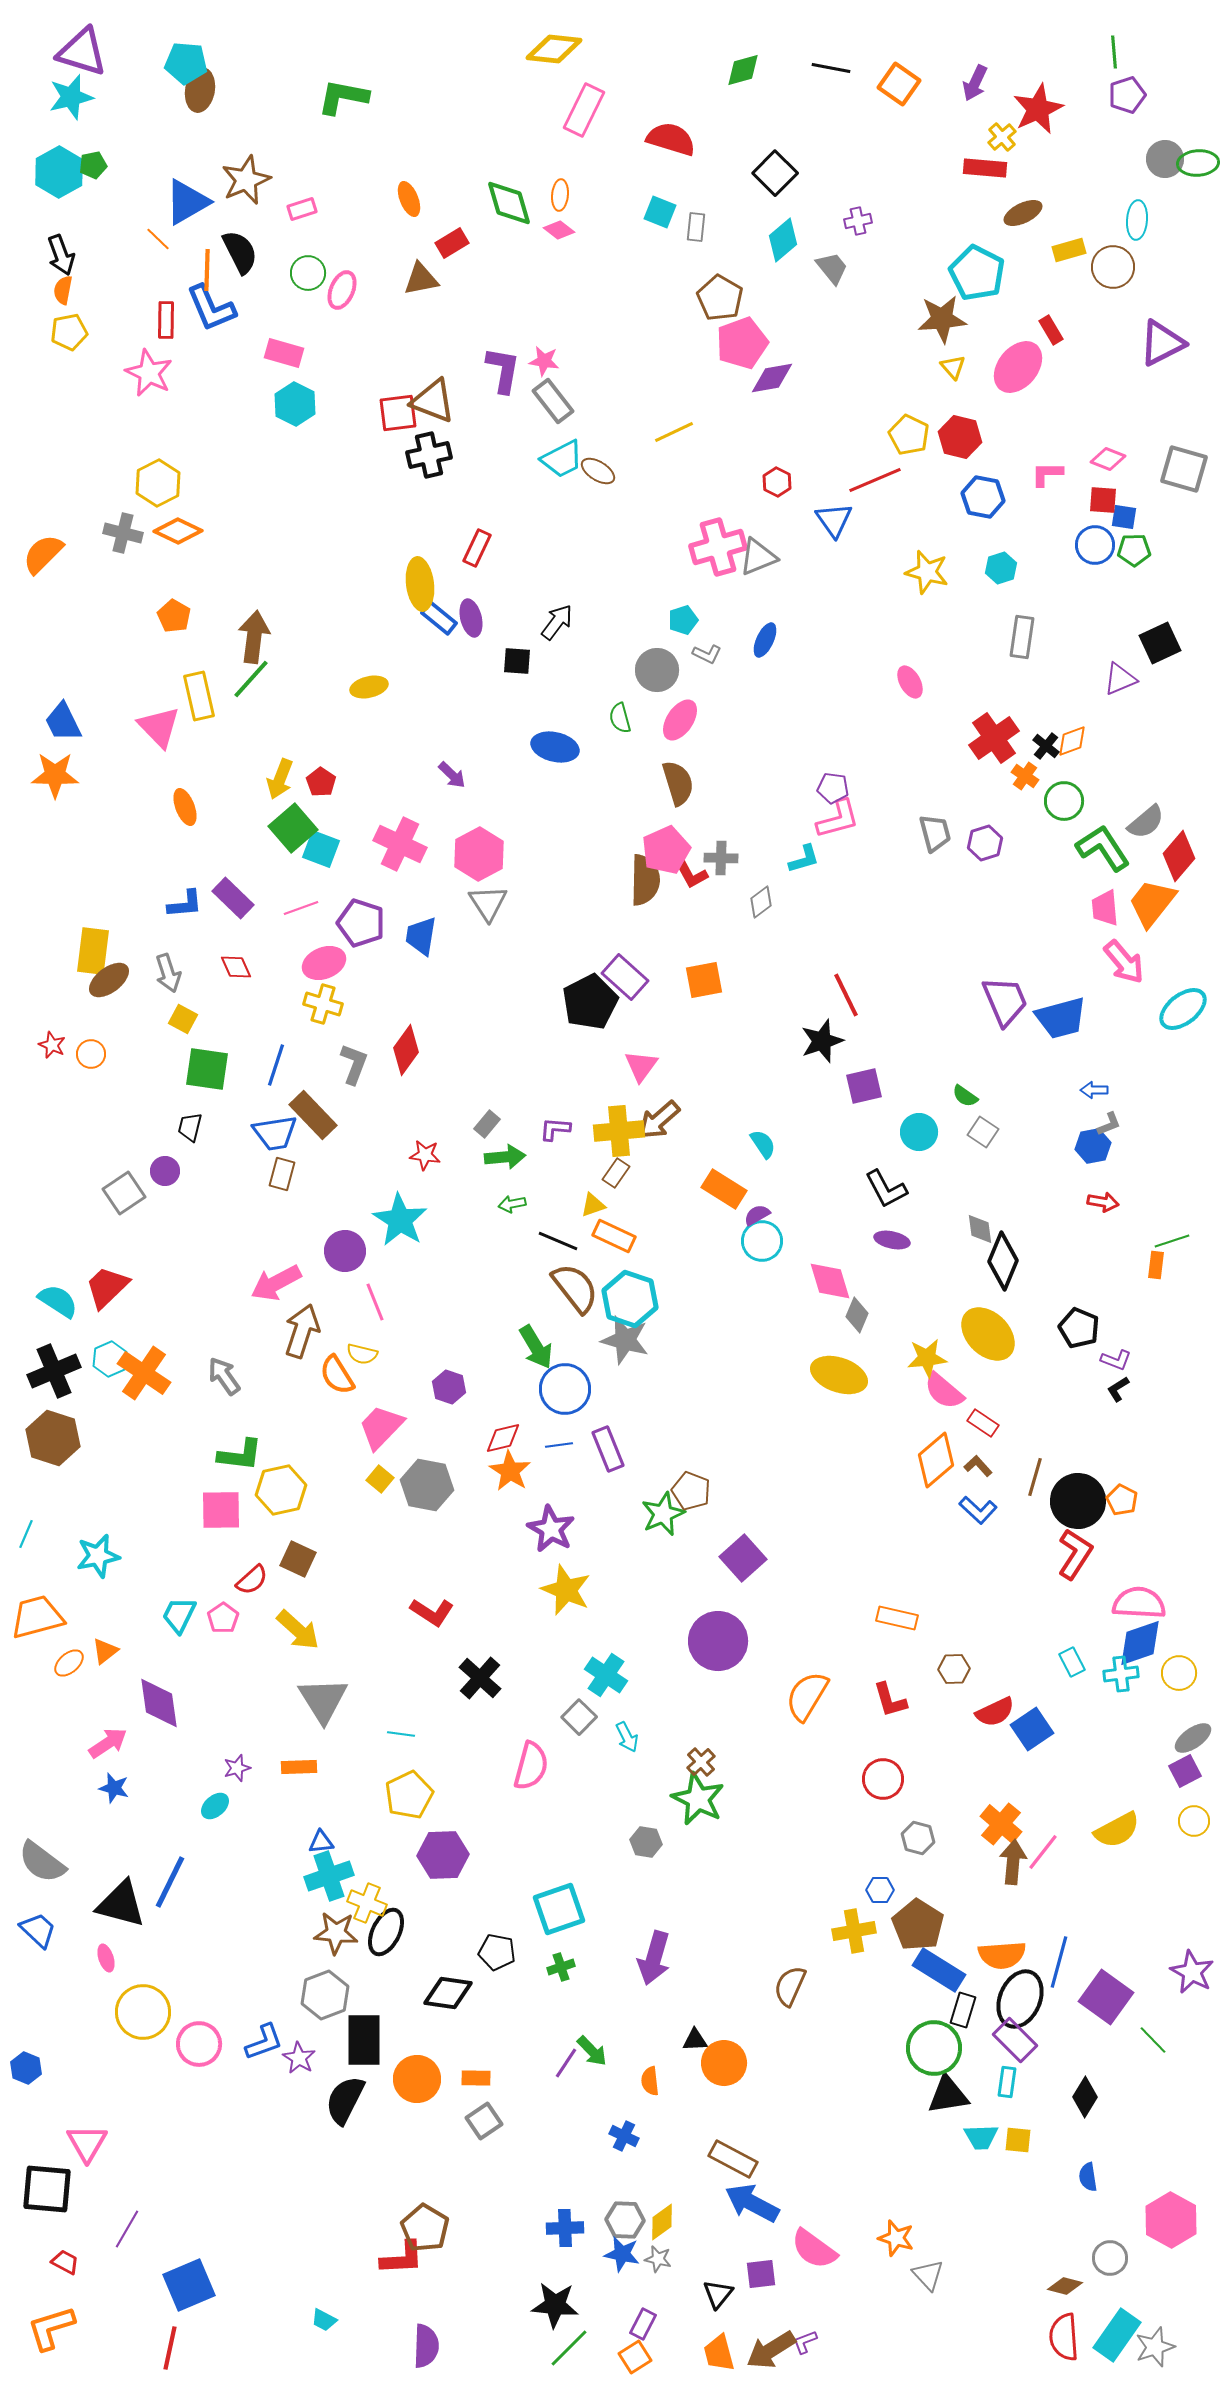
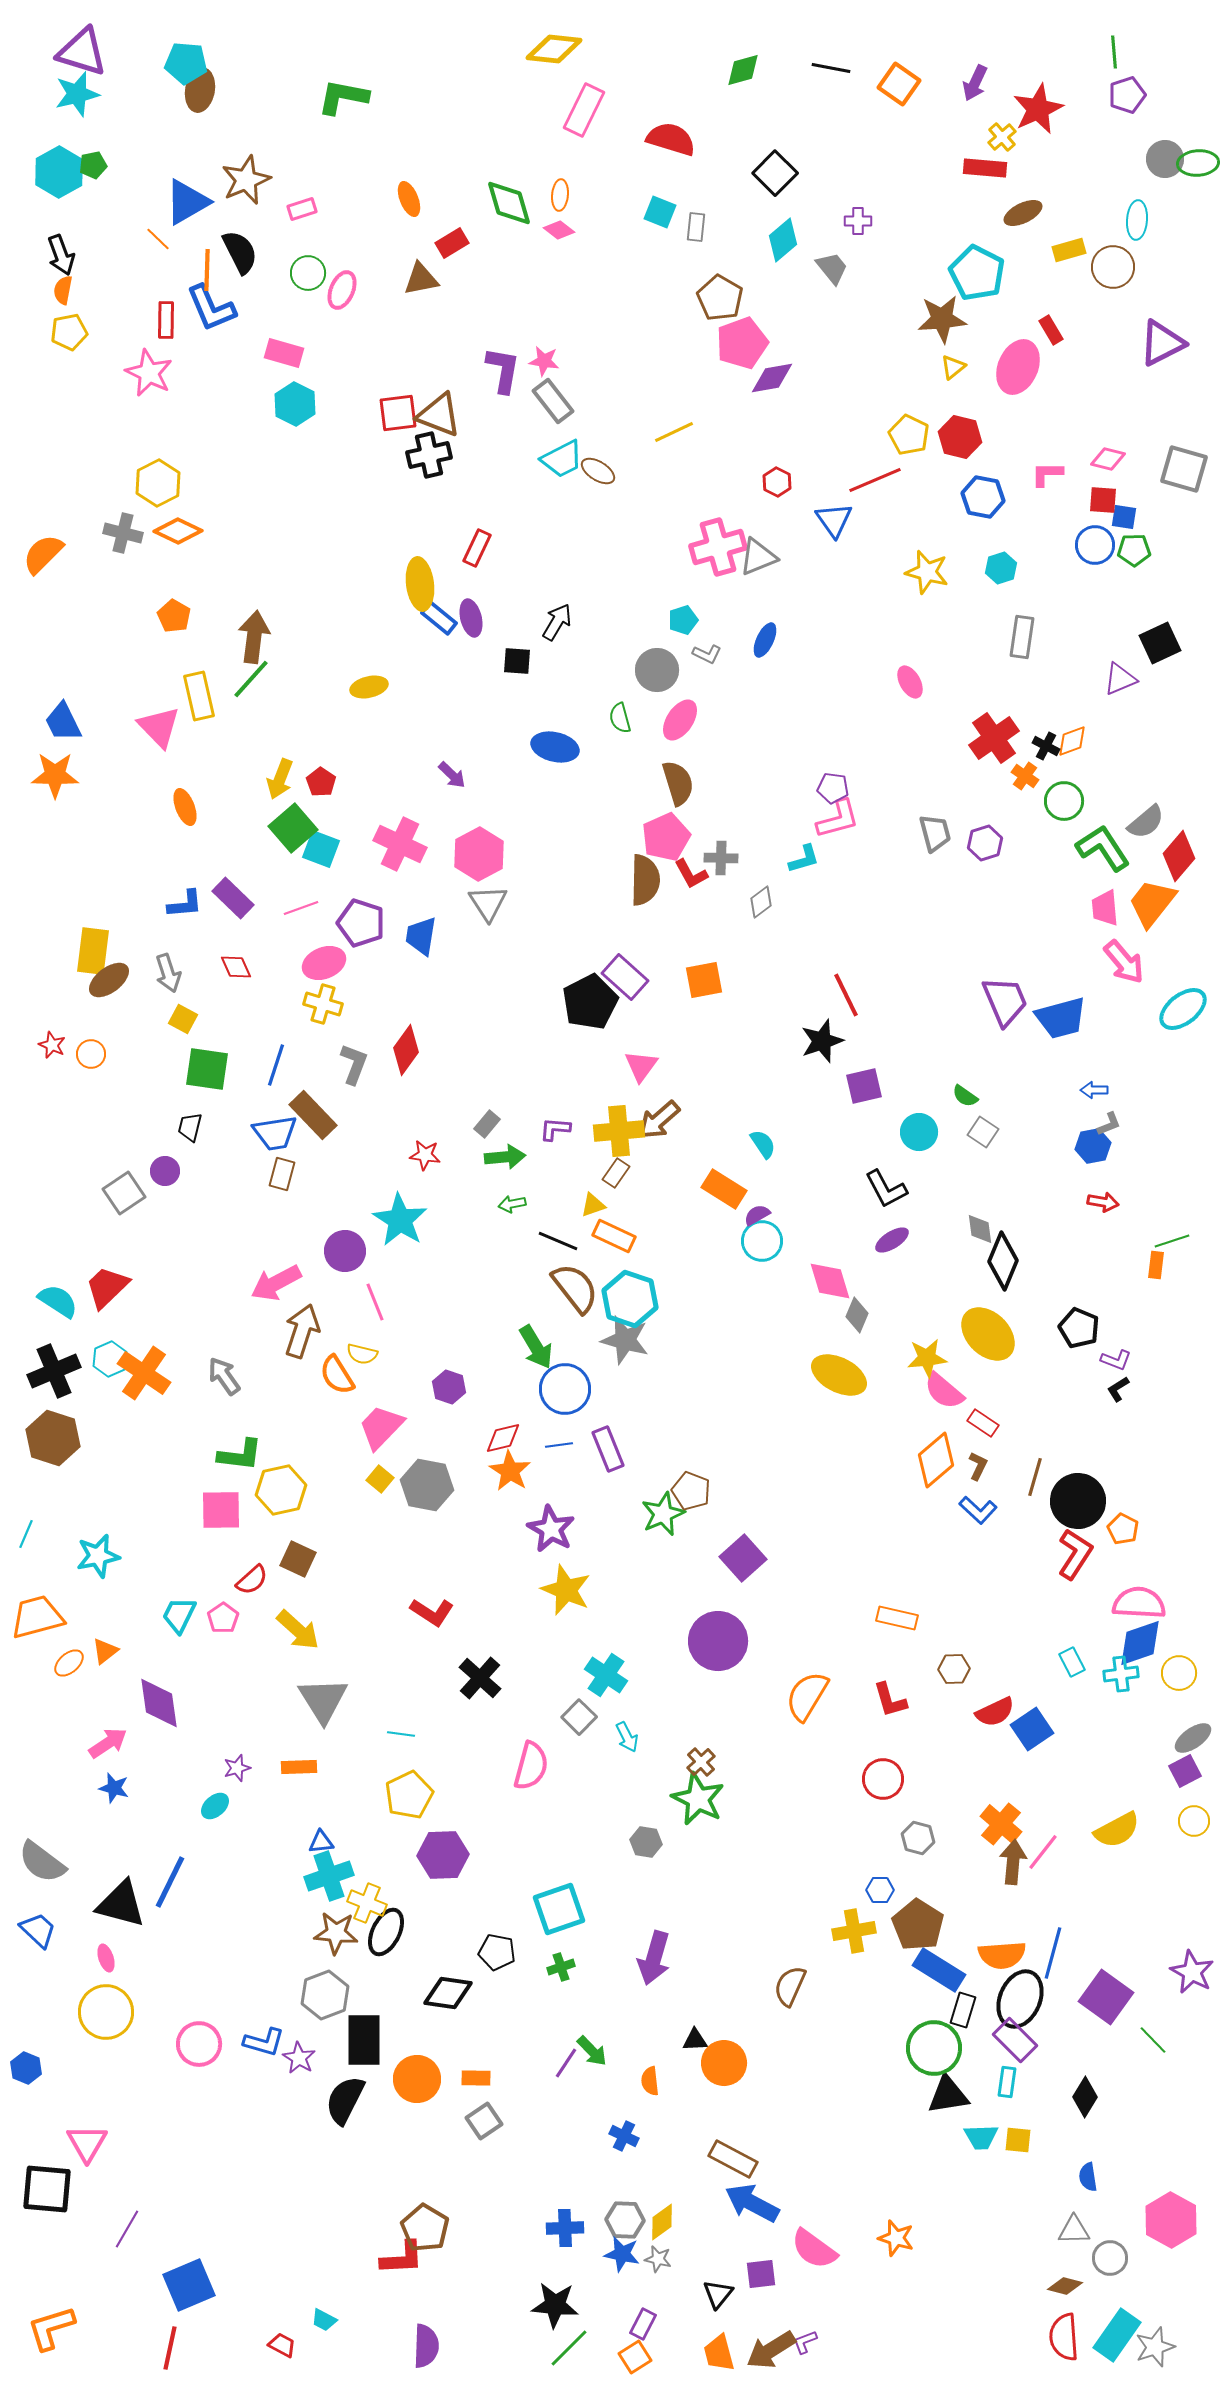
cyan star at (71, 97): moved 6 px right, 3 px up
purple cross at (858, 221): rotated 12 degrees clockwise
yellow triangle at (953, 367): rotated 32 degrees clockwise
pink ellipse at (1018, 367): rotated 16 degrees counterclockwise
brown triangle at (433, 401): moved 6 px right, 14 px down
pink diamond at (1108, 459): rotated 8 degrees counterclockwise
black arrow at (557, 622): rotated 6 degrees counterclockwise
black cross at (1046, 746): rotated 12 degrees counterclockwise
pink pentagon at (666, 850): moved 13 px up
purple ellipse at (892, 1240): rotated 44 degrees counterclockwise
yellow ellipse at (839, 1375): rotated 8 degrees clockwise
brown L-shape at (978, 1466): rotated 68 degrees clockwise
orange pentagon at (1122, 1500): moved 1 px right, 29 px down
blue line at (1059, 1962): moved 6 px left, 9 px up
yellow circle at (143, 2012): moved 37 px left
blue L-shape at (264, 2042): rotated 36 degrees clockwise
red trapezoid at (65, 2262): moved 217 px right, 83 px down
gray triangle at (928, 2275): moved 146 px right, 45 px up; rotated 48 degrees counterclockwise
